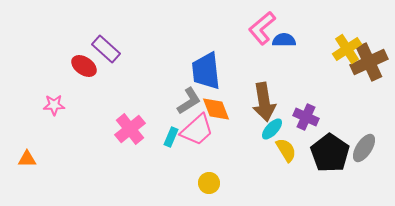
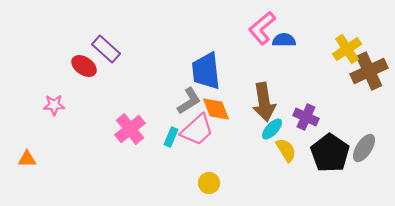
brown cross: moved 9 px down
